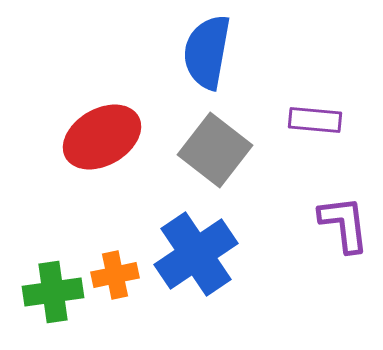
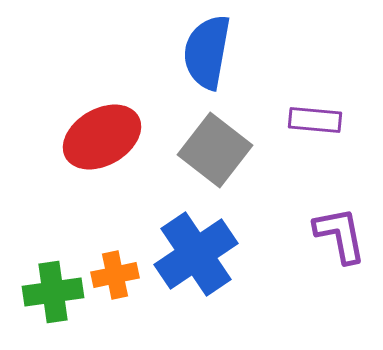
purple L-shape: moved 4 px left, 11 px down; rotated 4 degrees counterclockwise
